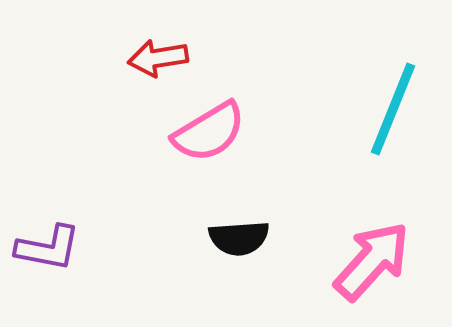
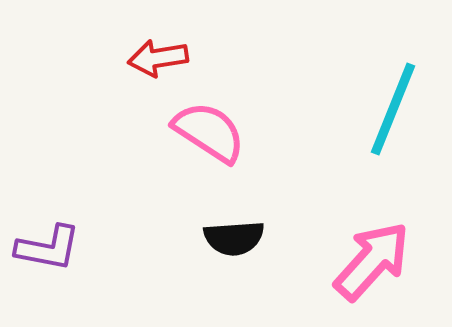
pink semicircle: rotated 116 degrees counterclockwise
black semicircle: moved 5 px left
